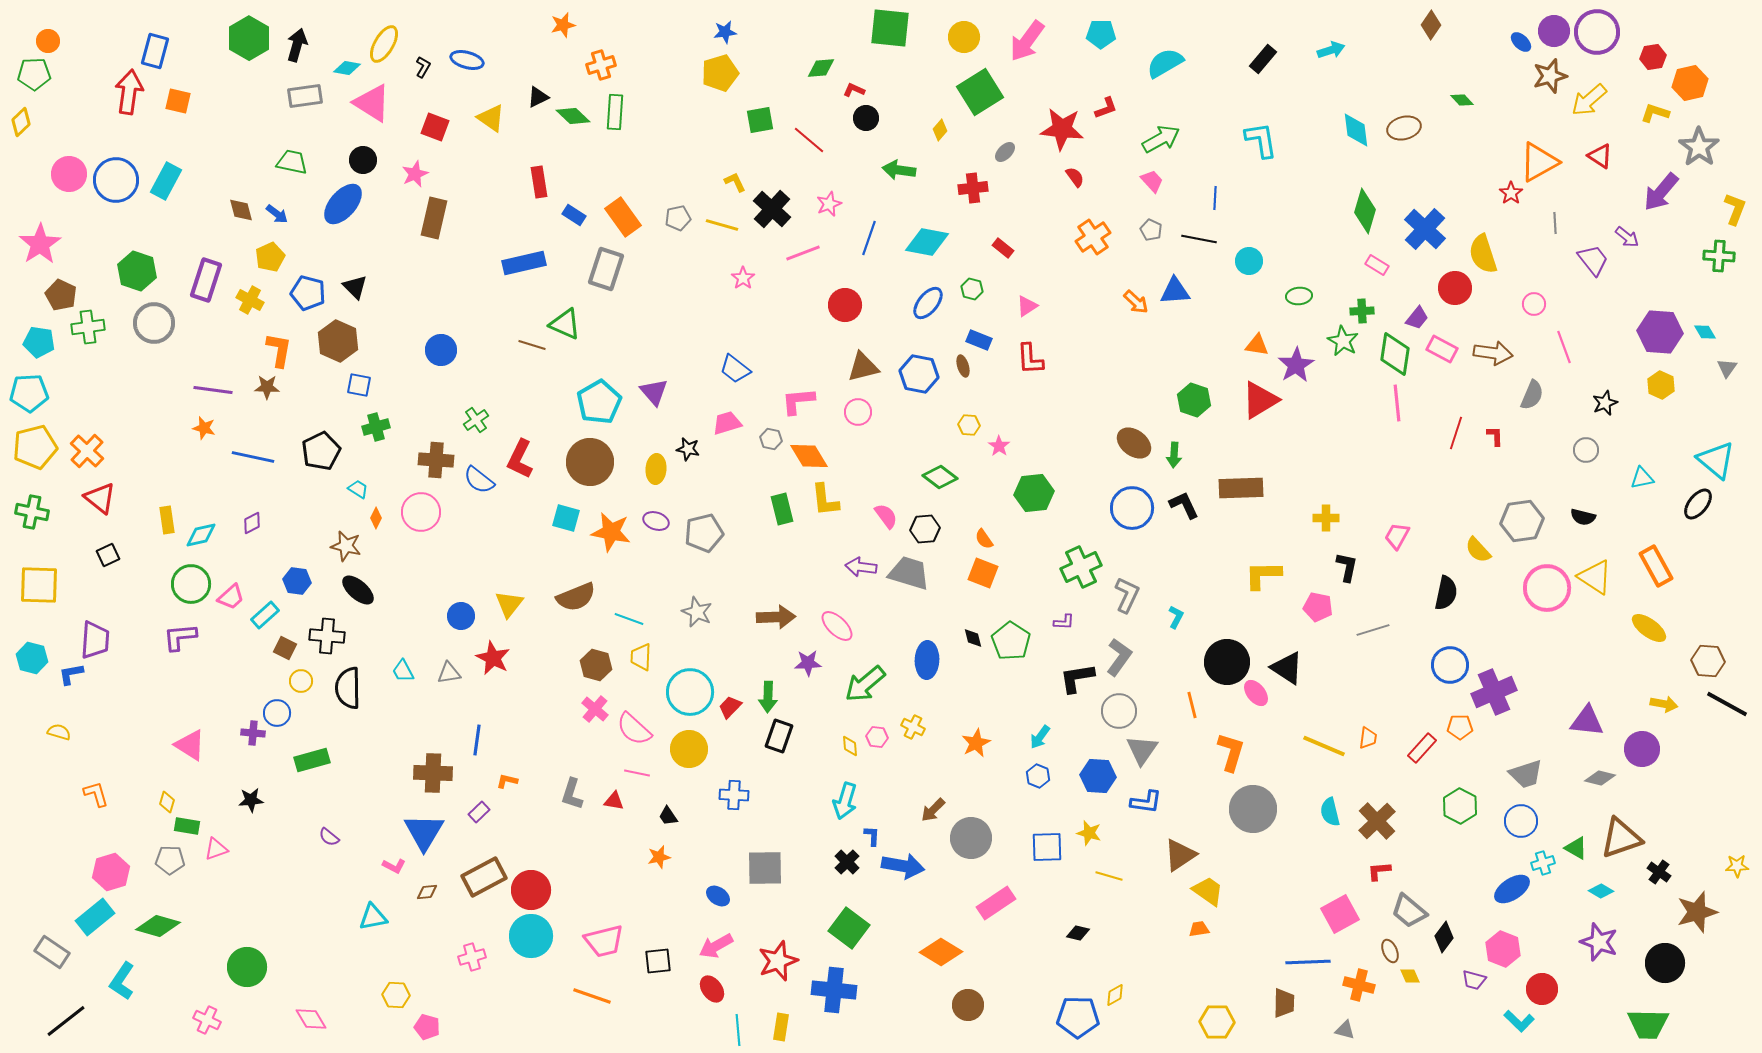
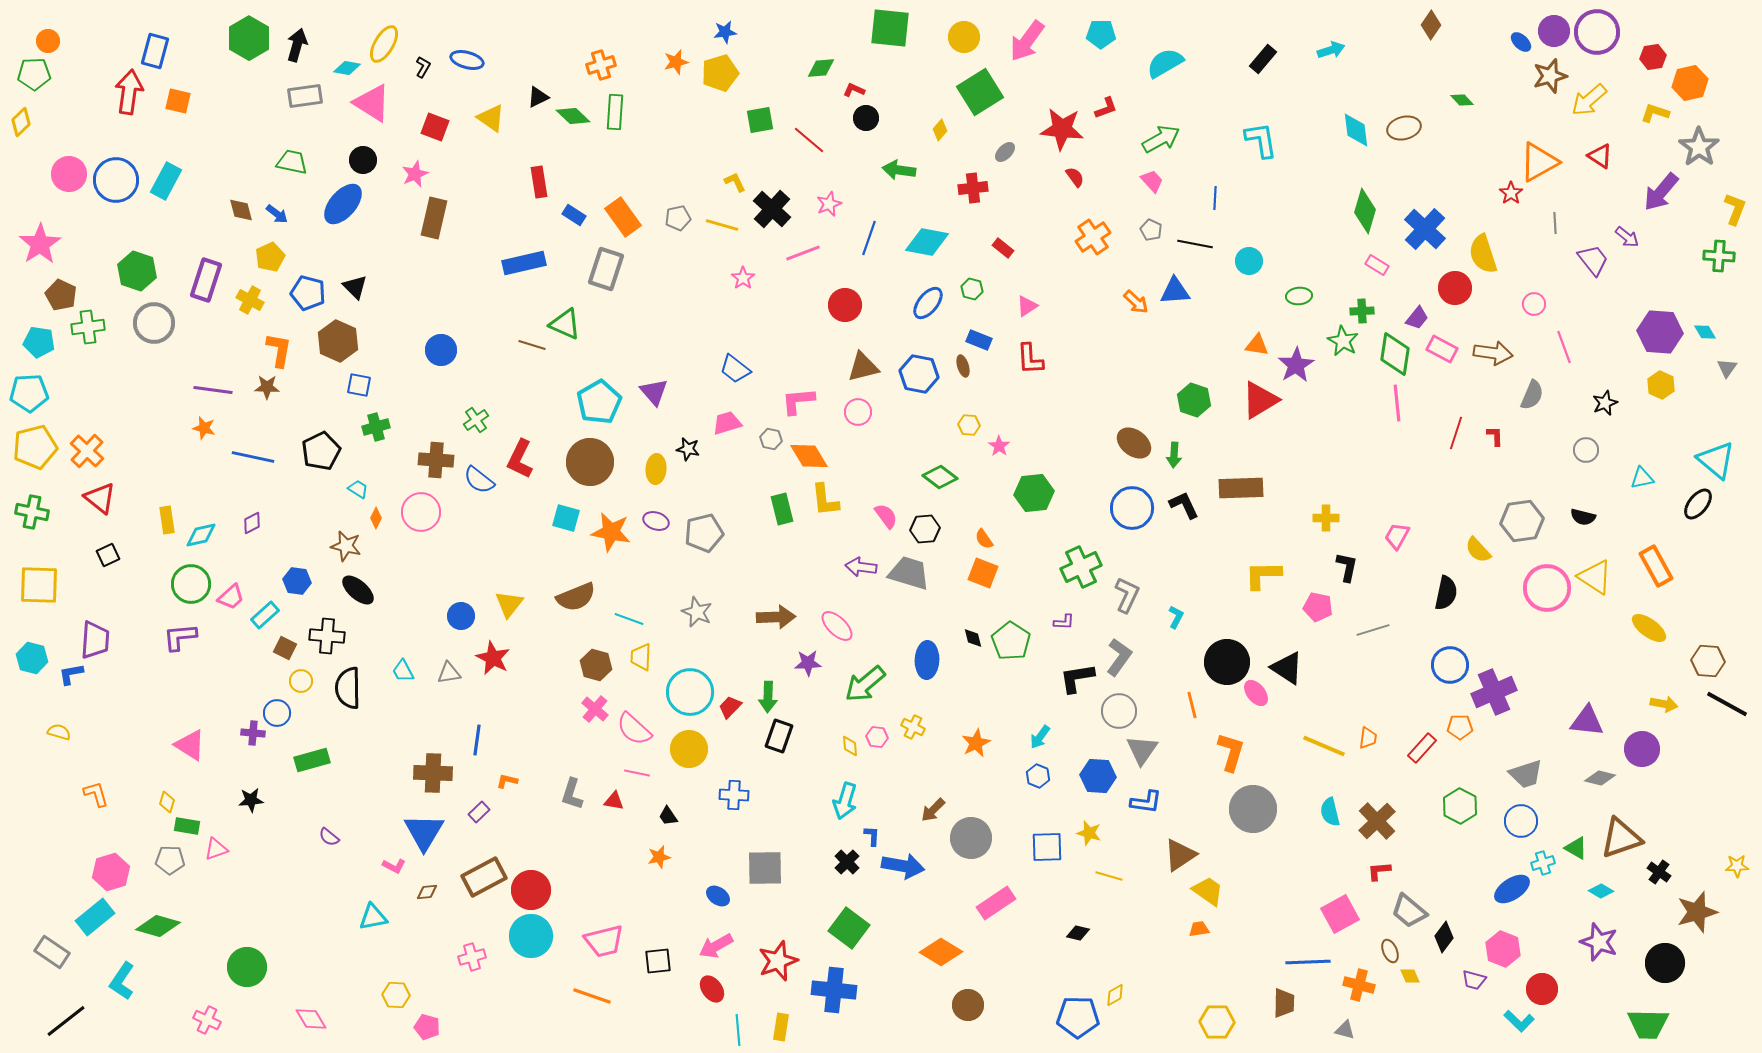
orange star at (563, 25): moved 113 px right, 37 px down
black line at (1199, 239): moved 4 px left, 5 px down
